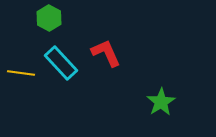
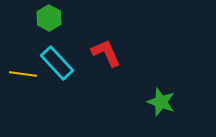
cyan rectangle: moved 4 px left
yellow line: moved 2 px right, 1 px down
green star: rotated 20 degrees counterclockwise
